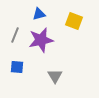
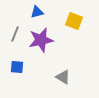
blue triangle: moved 2 px left, 2 px up
gray line: moved 1 px up
gray triangle: moved 8 px right, 1 px down; rotated 28 degrees counterclockwise
